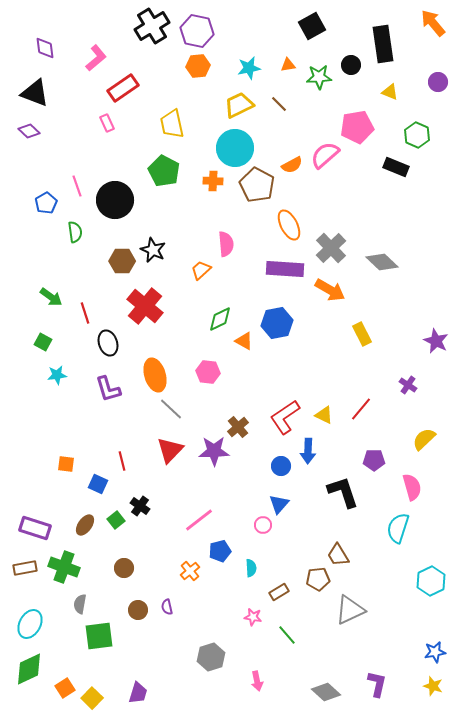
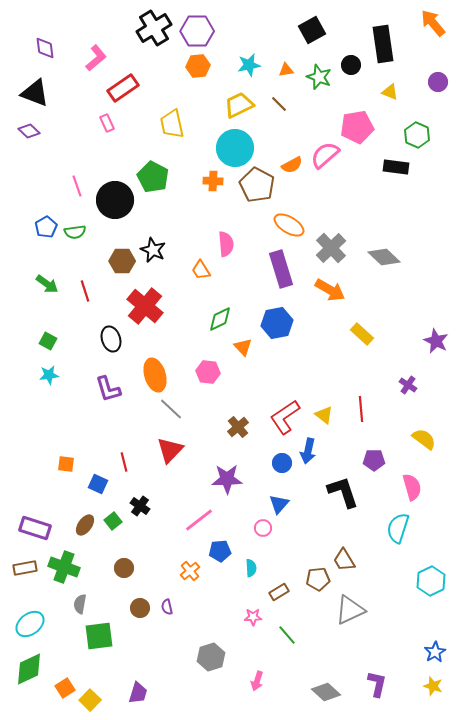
black cross at (152, 26): moved 2 px right, 2 px down
black square at (312, 26): moved 4 px down
purple hexagon at (197, 31): rotated 12 degrees counterclockwise
orange triangle at (288, 65): moved 2 px left, 5 px down
cyan star at (249, 68): moved 3 px up
green star at (319, 77): rotated 25 degrees clockwise
black rectangle at (396, 167): rotated 15 degrees counterclockwise
green pentagon at (164, 171): moved 11 px left, 6 px down
blue pentagon at (46, 203): moved 24 px down
orange ellipse at (289, 225): rotated 32 degrees counterclockwise
green semicircle at (75, 232): rotated 90 degrees clockwise
gray diamond at (382, 262): moved 2 px right, 5 px up
purple rectangle at (285, 269): moved 4 px left; rotated 69 degrees clockwise
orange trapezoid at (201, 270): rotated 80 degrees counterclockwise
green arrow at (51, 297): moved 4 px left, 13 px up
red line at (85, 313): moved 22 px up
yellow rectangle at (362, 334): rotated 20 degrees counterclockwise
orange triangle at (244, 341): moved 1 px left, 6 px down; rotated 18 degrees clockwise
green square at (43, 342): moved 5 px right, 1 px up
black ellipse at (108, 343): moved 3 px right, 4 px up
cyan star at (57, 375): moved 8 px left
red line at (361, 409): rotated 45 degrees counterclockwise
yellow triangle at (324, 415): rotated 12 degrees clockwise
yellow semicircle at (424, 439): rotated 80 degrees clockwise
purple star at (214, 451): moved 13 px right, 28 px down
blue arrow at (308, 451): rotated 10 degrees clockwise
red line at (122, 461): moved 2 px right, 1 px down
blue circle at (281, 466): moved 1 px right, 3 px up
green square at (116, 520): moved 3 px left, 1 px down
pink circle at (263, 525): moved 3 px down
blue pentagon at (220, 551): rotated 10 degrees clockwise
brown trapezoid at (338, 555): moved 6 px right, 5 px down
brown circle at (138, 610): moved 2 px right, 2 px up
pink star at (253, 617): rotated 12 degrees counterclockwise
cyan ellipse at (30, 624): rotated 24 degrees clockwise
blue star at (435, 652): rotated 20 degrees counterclockwise
pink arrow at (257, 681): rotated 30 degrees clockwise
yellow square at (92, 698): moved 2 px left, 2 px down
